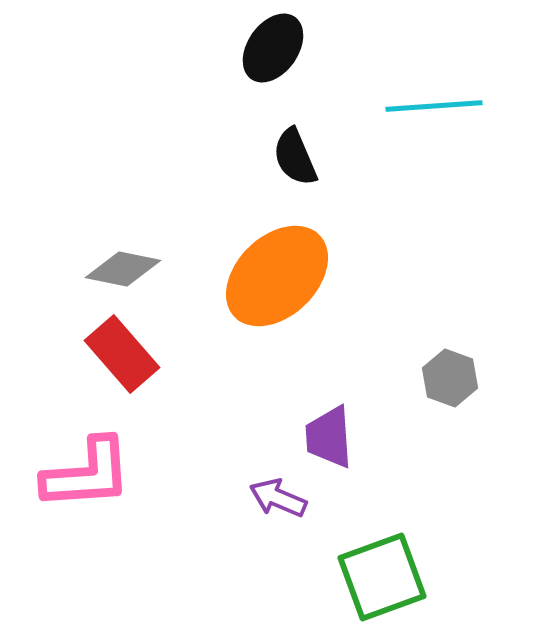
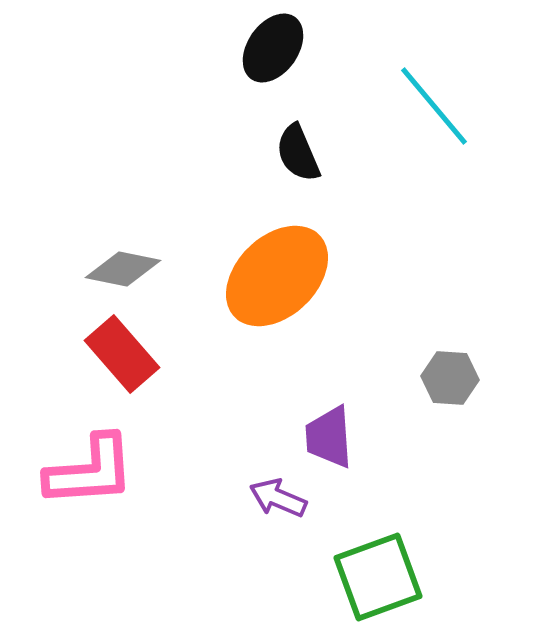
cyan line: rotated 54 degrees clockwise
black semicircle: moved 3 px right, 4 px up
gray hexagon: rotated 16 degrees counterclockwise
pink L-shape: moved 3 px right, 3 px up
green square: moved 4 px left
